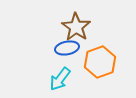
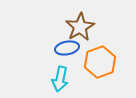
brown star: moved 4 px right; rotated 8 degrees clockwise
cyan arrow: rotated 25 degrees counterclockwise
